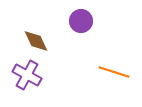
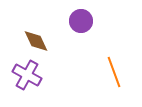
orange line: rotated 52 degrees clockwise
